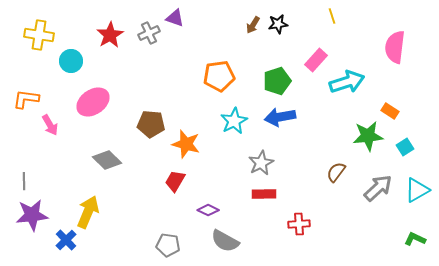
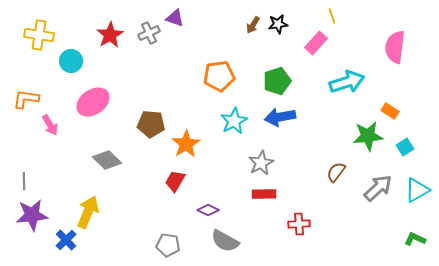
pink rectangle: moved 17 px up
orange star: rotated 24 degrees clockwise
